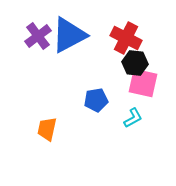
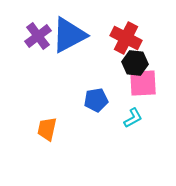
pink square: rotated 16 degrees counterclockwise
